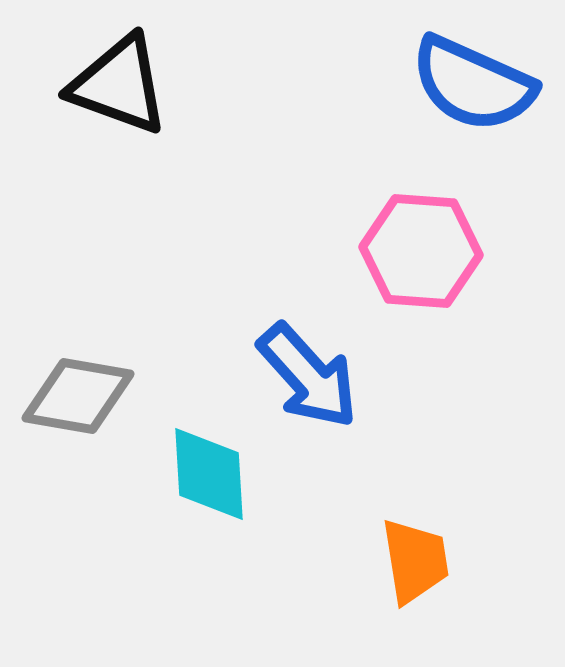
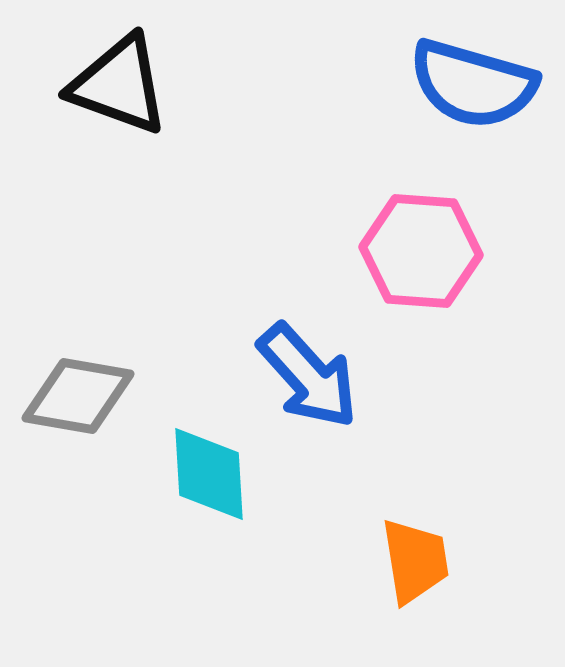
blue semicircle: rotated 8 degrees counterclockwise
